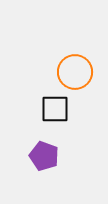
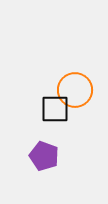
orange circle: moved 18 px down
